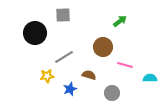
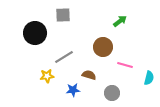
cyan semicircle: moved 1 px left; rotated 104 degrees clockwise
blue star: moved 3 px right, 1 px down; rotated 16 degrees clockwise
